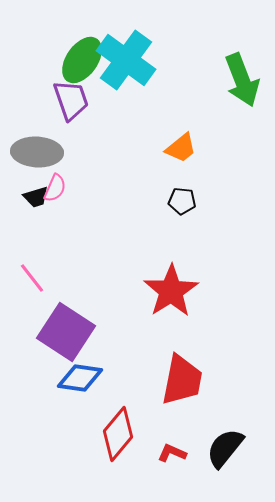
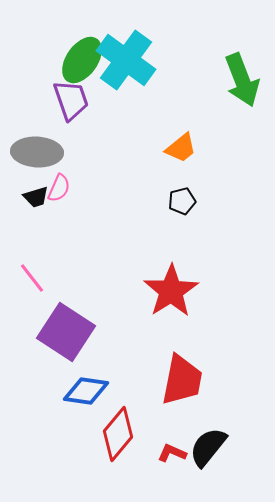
pink semicircle: moved 4 px right
black pentagon: rotated 20 degrees counterclockwise
blue diamond: moved 6 px right, 13 px down
black semicircle: moved 17 px left, 1 px up
